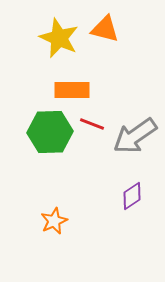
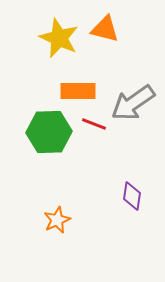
orange rectangle: moved 6 px right, 1 px down
red line: moved 2 px right
green hexagon: moved 1 px left
gray arrow: moved 2 px left, 33 px up
purple diamond: rotated 48 degrees counterclockwise
orange star: moved 3 px right, 1 px up
